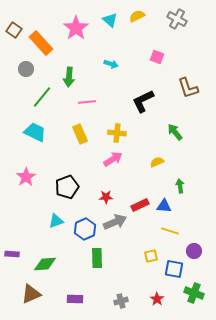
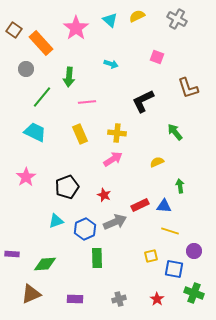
red star at (106, 197): moved 2 px left, 2 px up; rotated 24 degrees clockwise
gray cross at (121, 301): moved 2 px left, 2 px up
